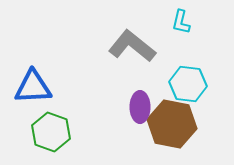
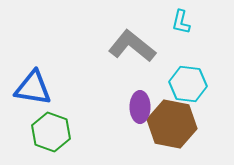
blue triangle: moved 1 px down; rotated 12 degrees clockwise
